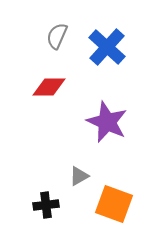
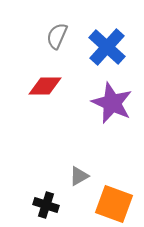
red diamond: moved 4 px left, 1 px up
purple star: moved 5 px right, 19 px up
black cross: rotated 25 degrees clockwise
